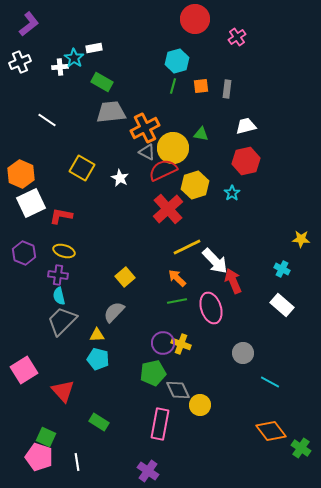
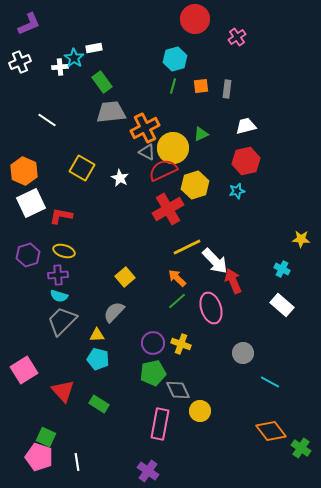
purple L-shape at (29, 24): rotated 15 degrees clockwise
cyan hexagon at (177, 61): moved 2 px left, 2 px up
green rectangle at (102, 82): rotated 25 degrees clockwise
green triangle at (201, 134): rotated 35 degrees counterclockwise
orange hexagon at (21, 174): moved 3 px right, 3 px up
cyan star at (232, 193): moved 5 px right, 2 px up; rotated 21 degrees clockwise
red cross at (168, 209): rotated 12 degrees clockwise
purple hexagon at (24, 253): moved 4 px right, 2 px down; rotated 20 degrees clockwise
purple cross at (58, 275): rotated 12 degrees counterclockwise
cyan semicircle at (59, 296): rotated 60 degrees counterclockwise
green line at (177, 301): rotated 30 degrees counterclockwise
purple circle at (163, 343): moved 10 px left
yellow circle at (200, 405): moved 6 px down
green rectangle at (99, 422): moved 18 px up
